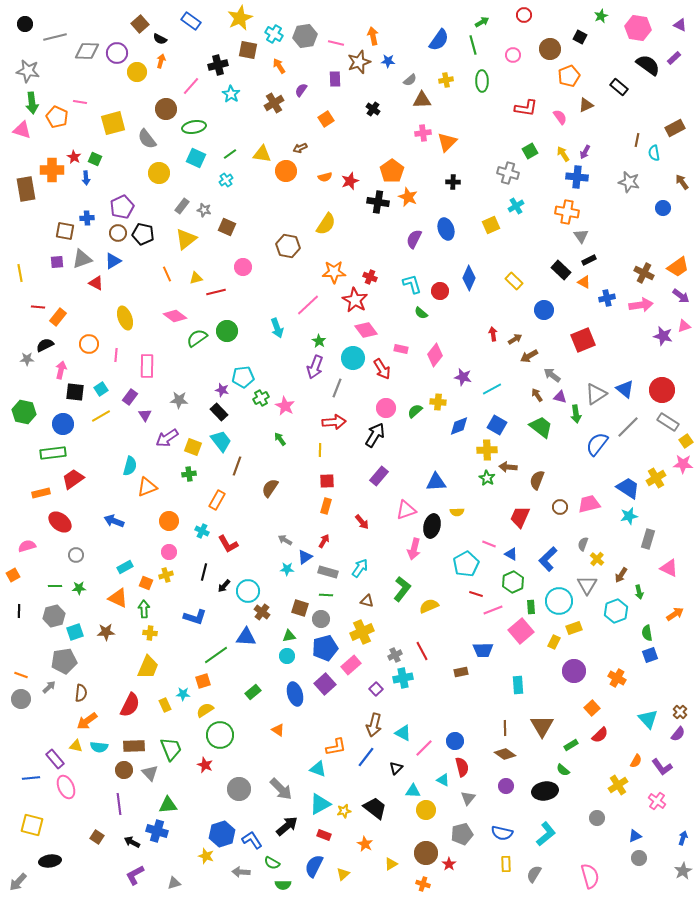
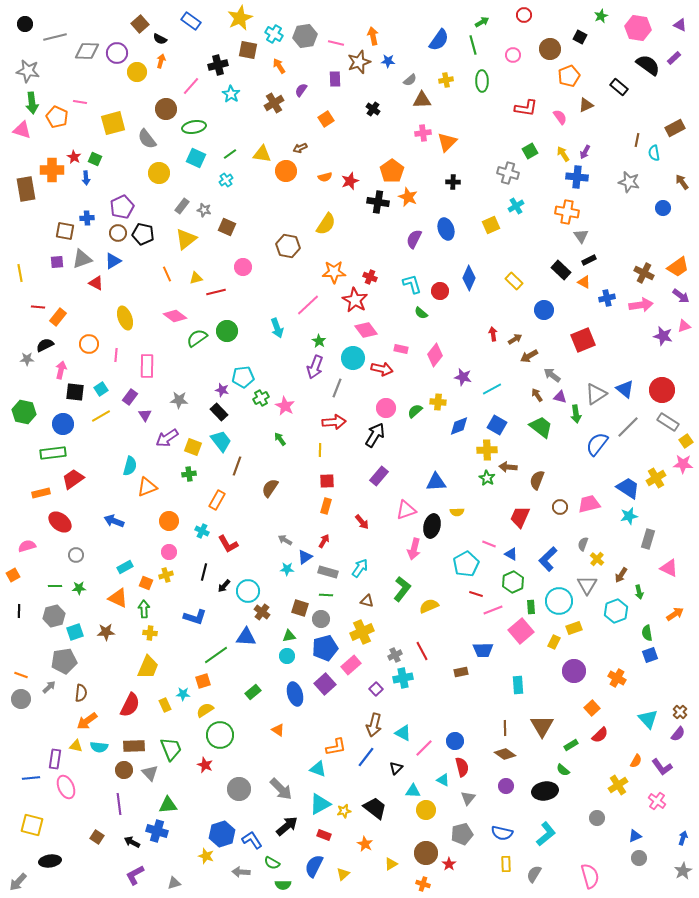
red arrow at (382, 369): rotated 45 degrees counterclockwise
purple rectangle at (55, 759): rotated 48 degrees clockwise
